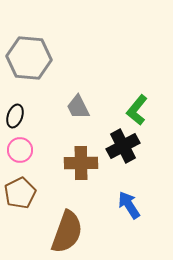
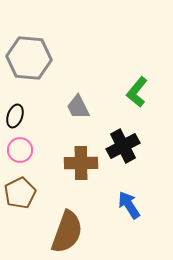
green L-shape: moved 18 px up
